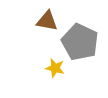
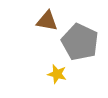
yellow star: moved 2 px right, 6 px down
